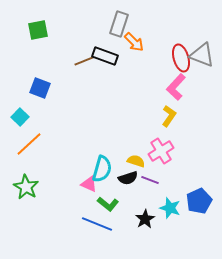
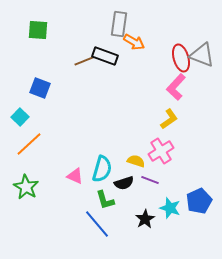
gray rectangle: rotated 10 degrees counterclockwise
green square: rotated 15 degrees clockwise
orange arrow: rotated 15 degrees counterclockwise
yellow L-shape: moved 3 px down; rotated 20 degrees clockwise
black semicircle: moved 4 px left, 5 px down
pink triangle: moved 14 px left, 8 px up
green L-shape: moved 3 px left, 4 px up; rotated 35 degrees clockwise
blue line: rotated 28 degrees clockwise
